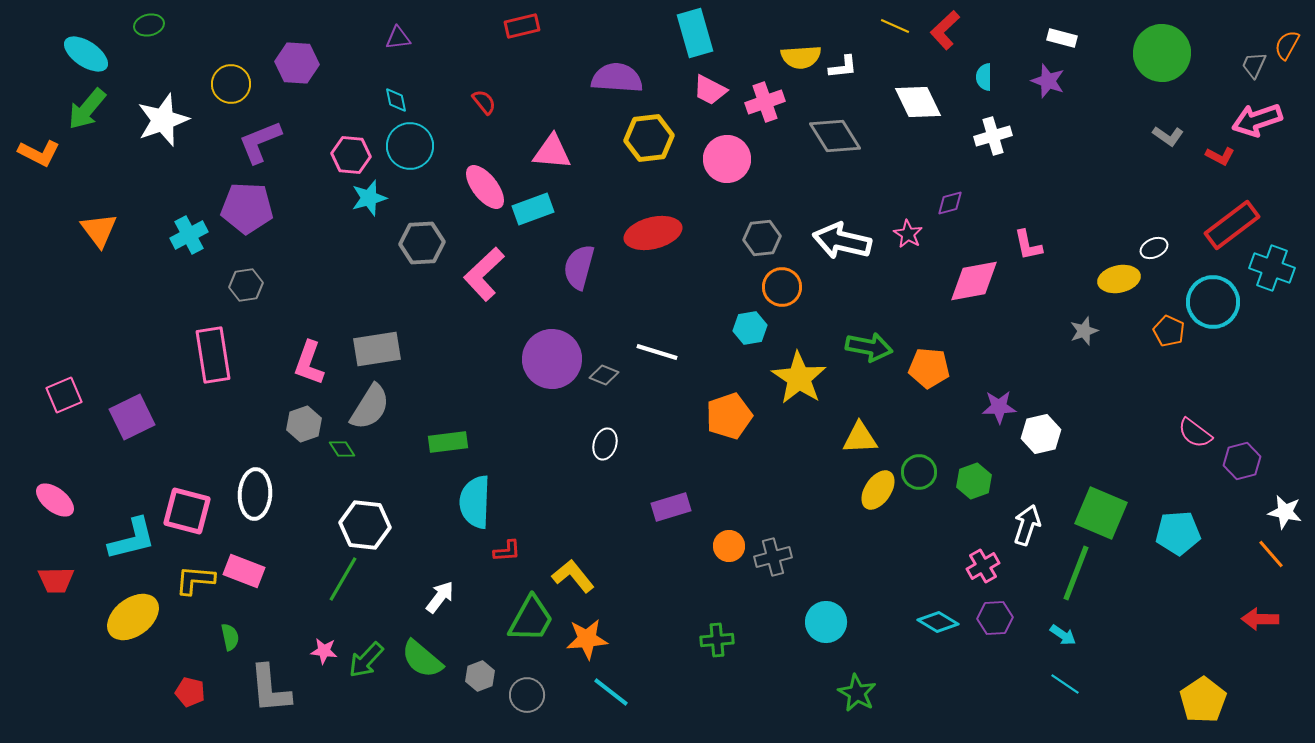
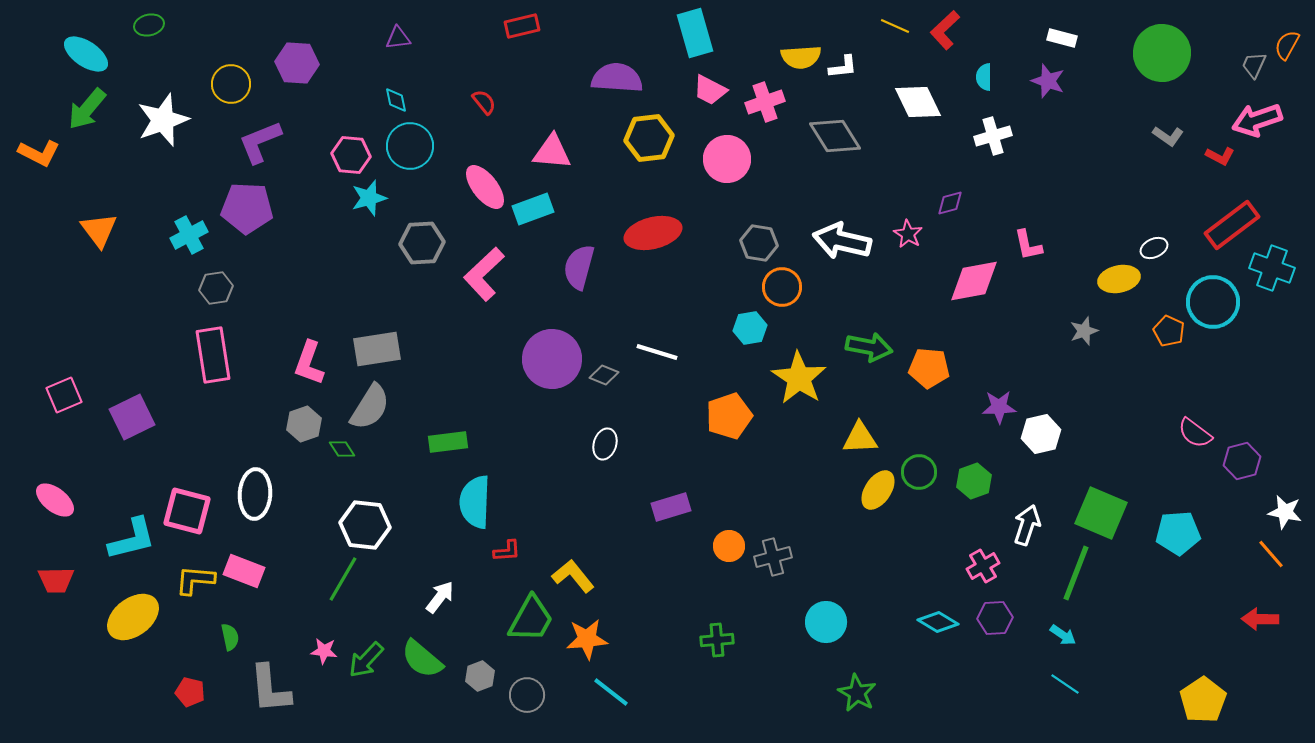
gray hexagon at (762, 238): moved 3 px left, 5 px down; rotated 15 degrees clockwise
gray hexagon at (246, 285): moved 30 px left, 3 px down
